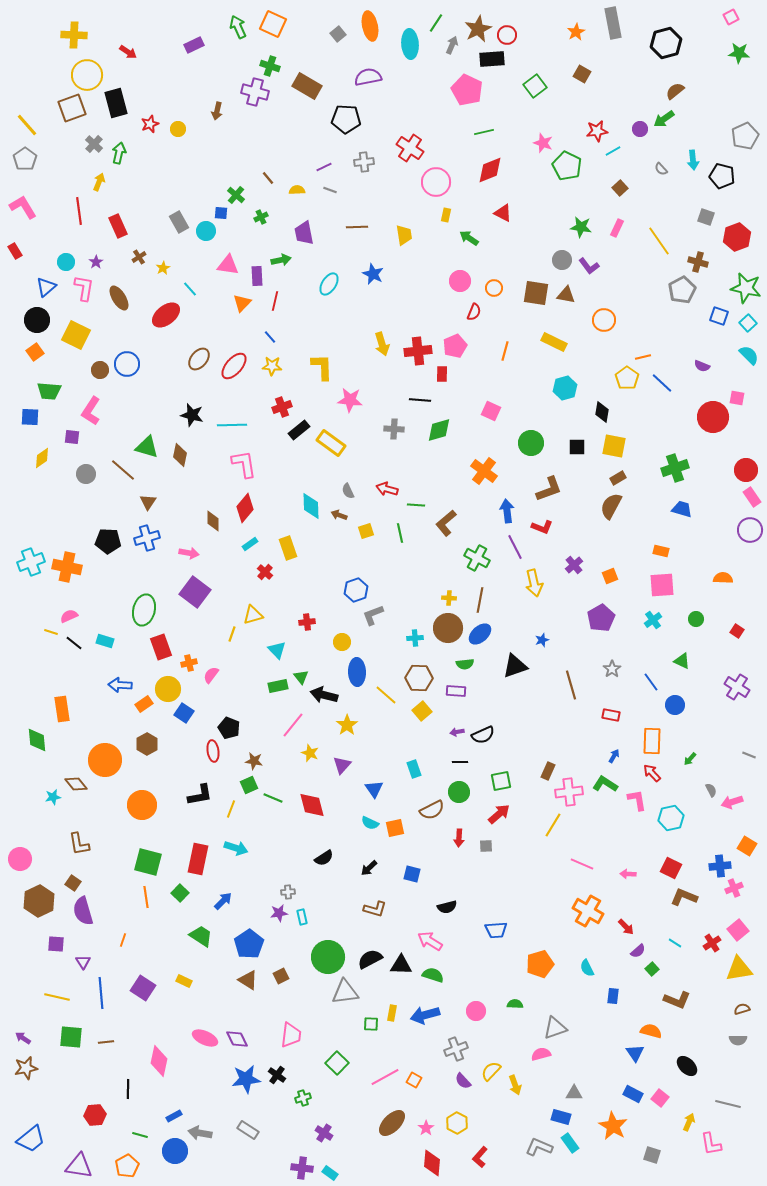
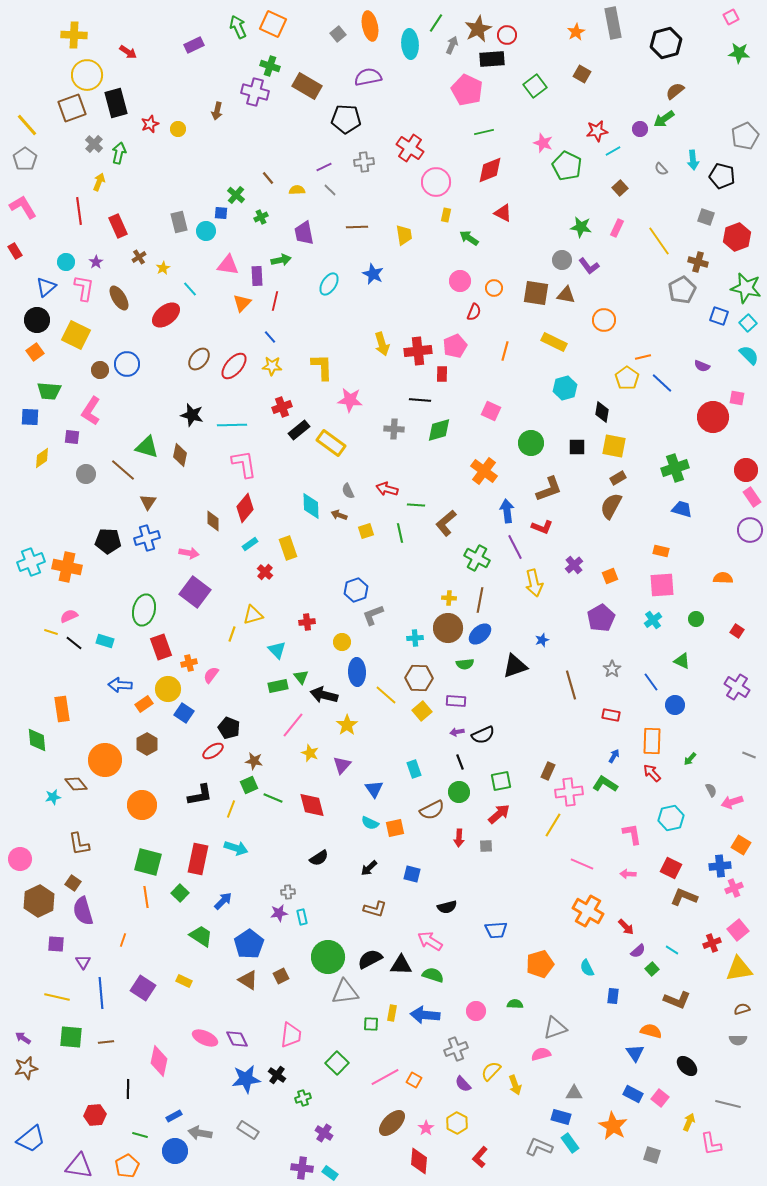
gray line at (330, 190): rotated 24 degrees clockwise
gray rectangle at (179, 222): rotated 15 degrees clockwise
purple rectangle at (456, 691): moved 10 px down
red ellipse at (213, 751): rotated 65 degrees clockwise
black line at (460, 762): rotated 70 degrees clockwise
pink L-shape at (637, 800): moved 5 px left, 34 px down
orange square at (747, 846): moved 6 px left, 1 px up
black semicircle at (324, 858): moved 5 px left
cyan line at (675, 943): moved 3 px left, 7 px down
red cross at (712, 943): rotated 12 degrees clockwise
blue arrow at (425, 1015): rotated 20 degrees clockwise
purple semicircle at (463, 1081): moved 3 px down
red diamond at (432, 1163): moved 13 px left, 2 px up
